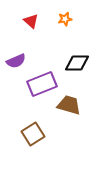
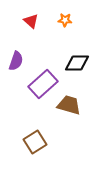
orange star: moved 1 px down; rotated 16 degrees clockwise
purple semicircle: rotated 48 degrees counterclockwise
purple rectangle: moved 1 px right; rotated 20 degrees counterclockwise
brown square: moved 2 px right, 8 px down
